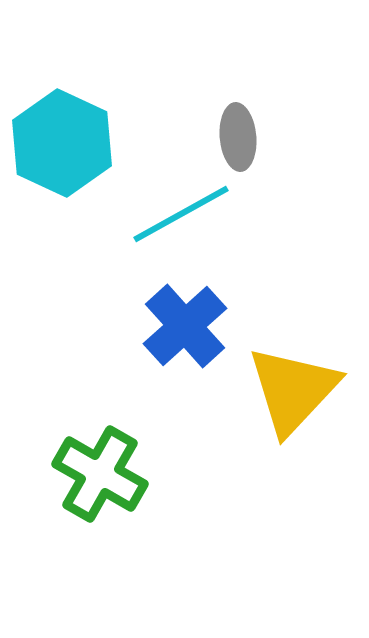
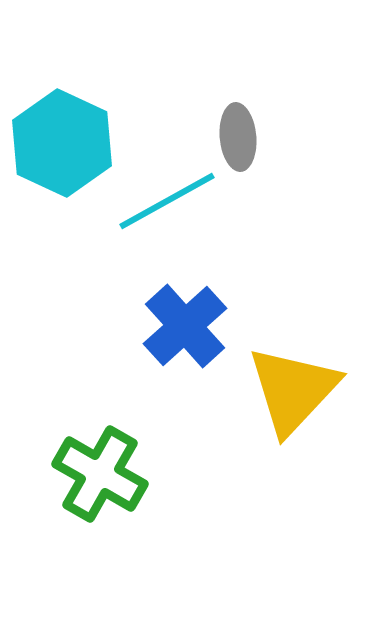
cyan line: moved 14 px left, 13 px up
